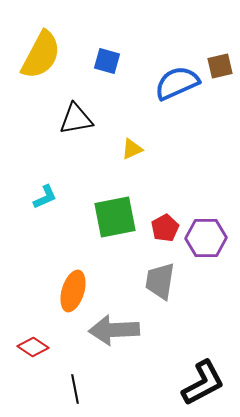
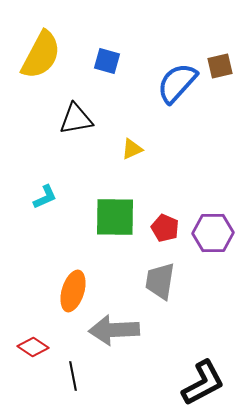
blue semicircle: rotated 24 degrees counterclockwise
green square: rotated 12 degrees clockwise
red pentagon: rotated 20 degrees counterclockwise
purple hexagon: moved 7 px right, 5 px up
black line: moved 2 px left, 13 px up
